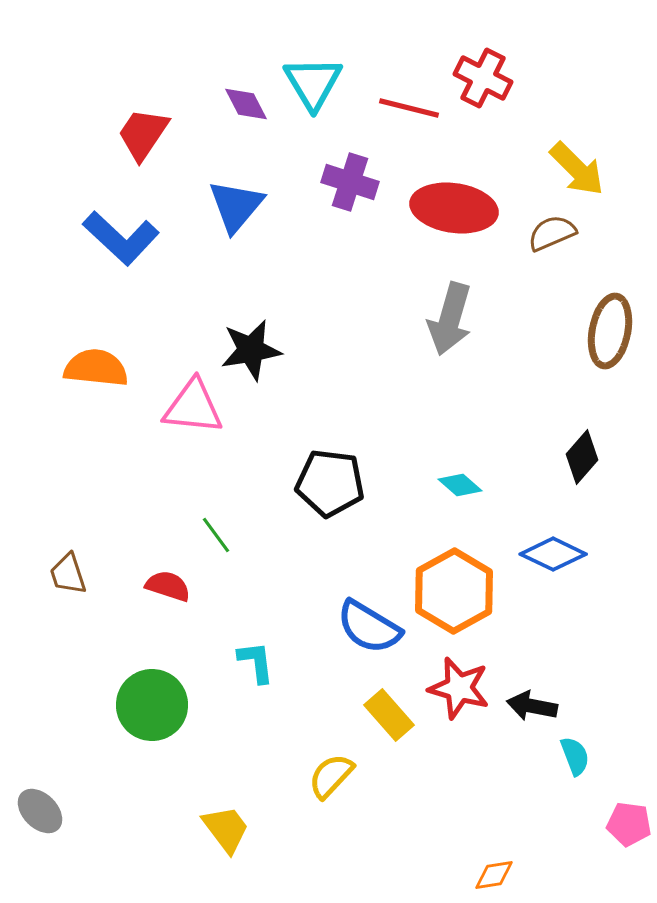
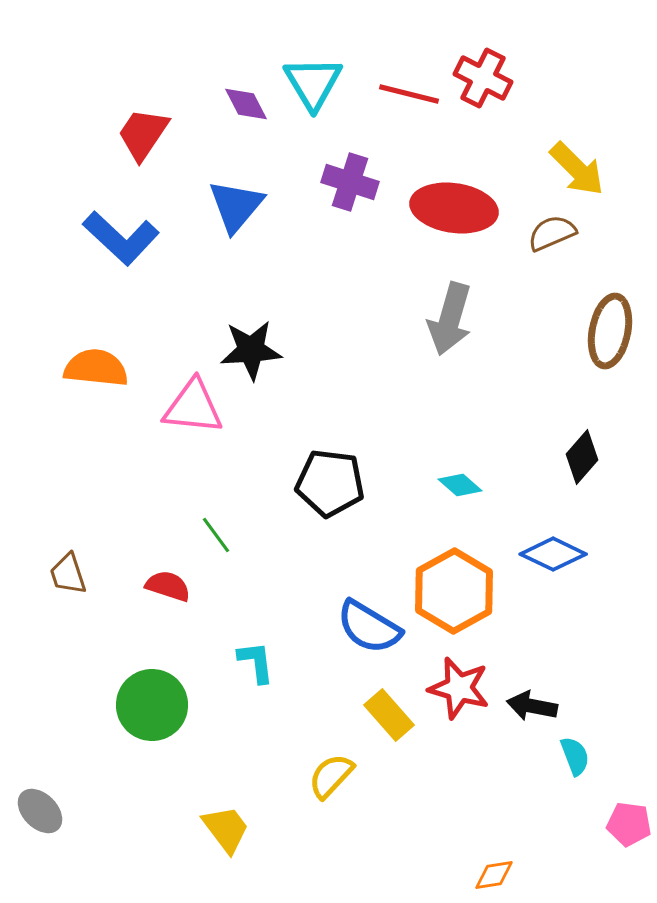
red line: moved 14 px up
black star: rotated 6 degrees clockwise
